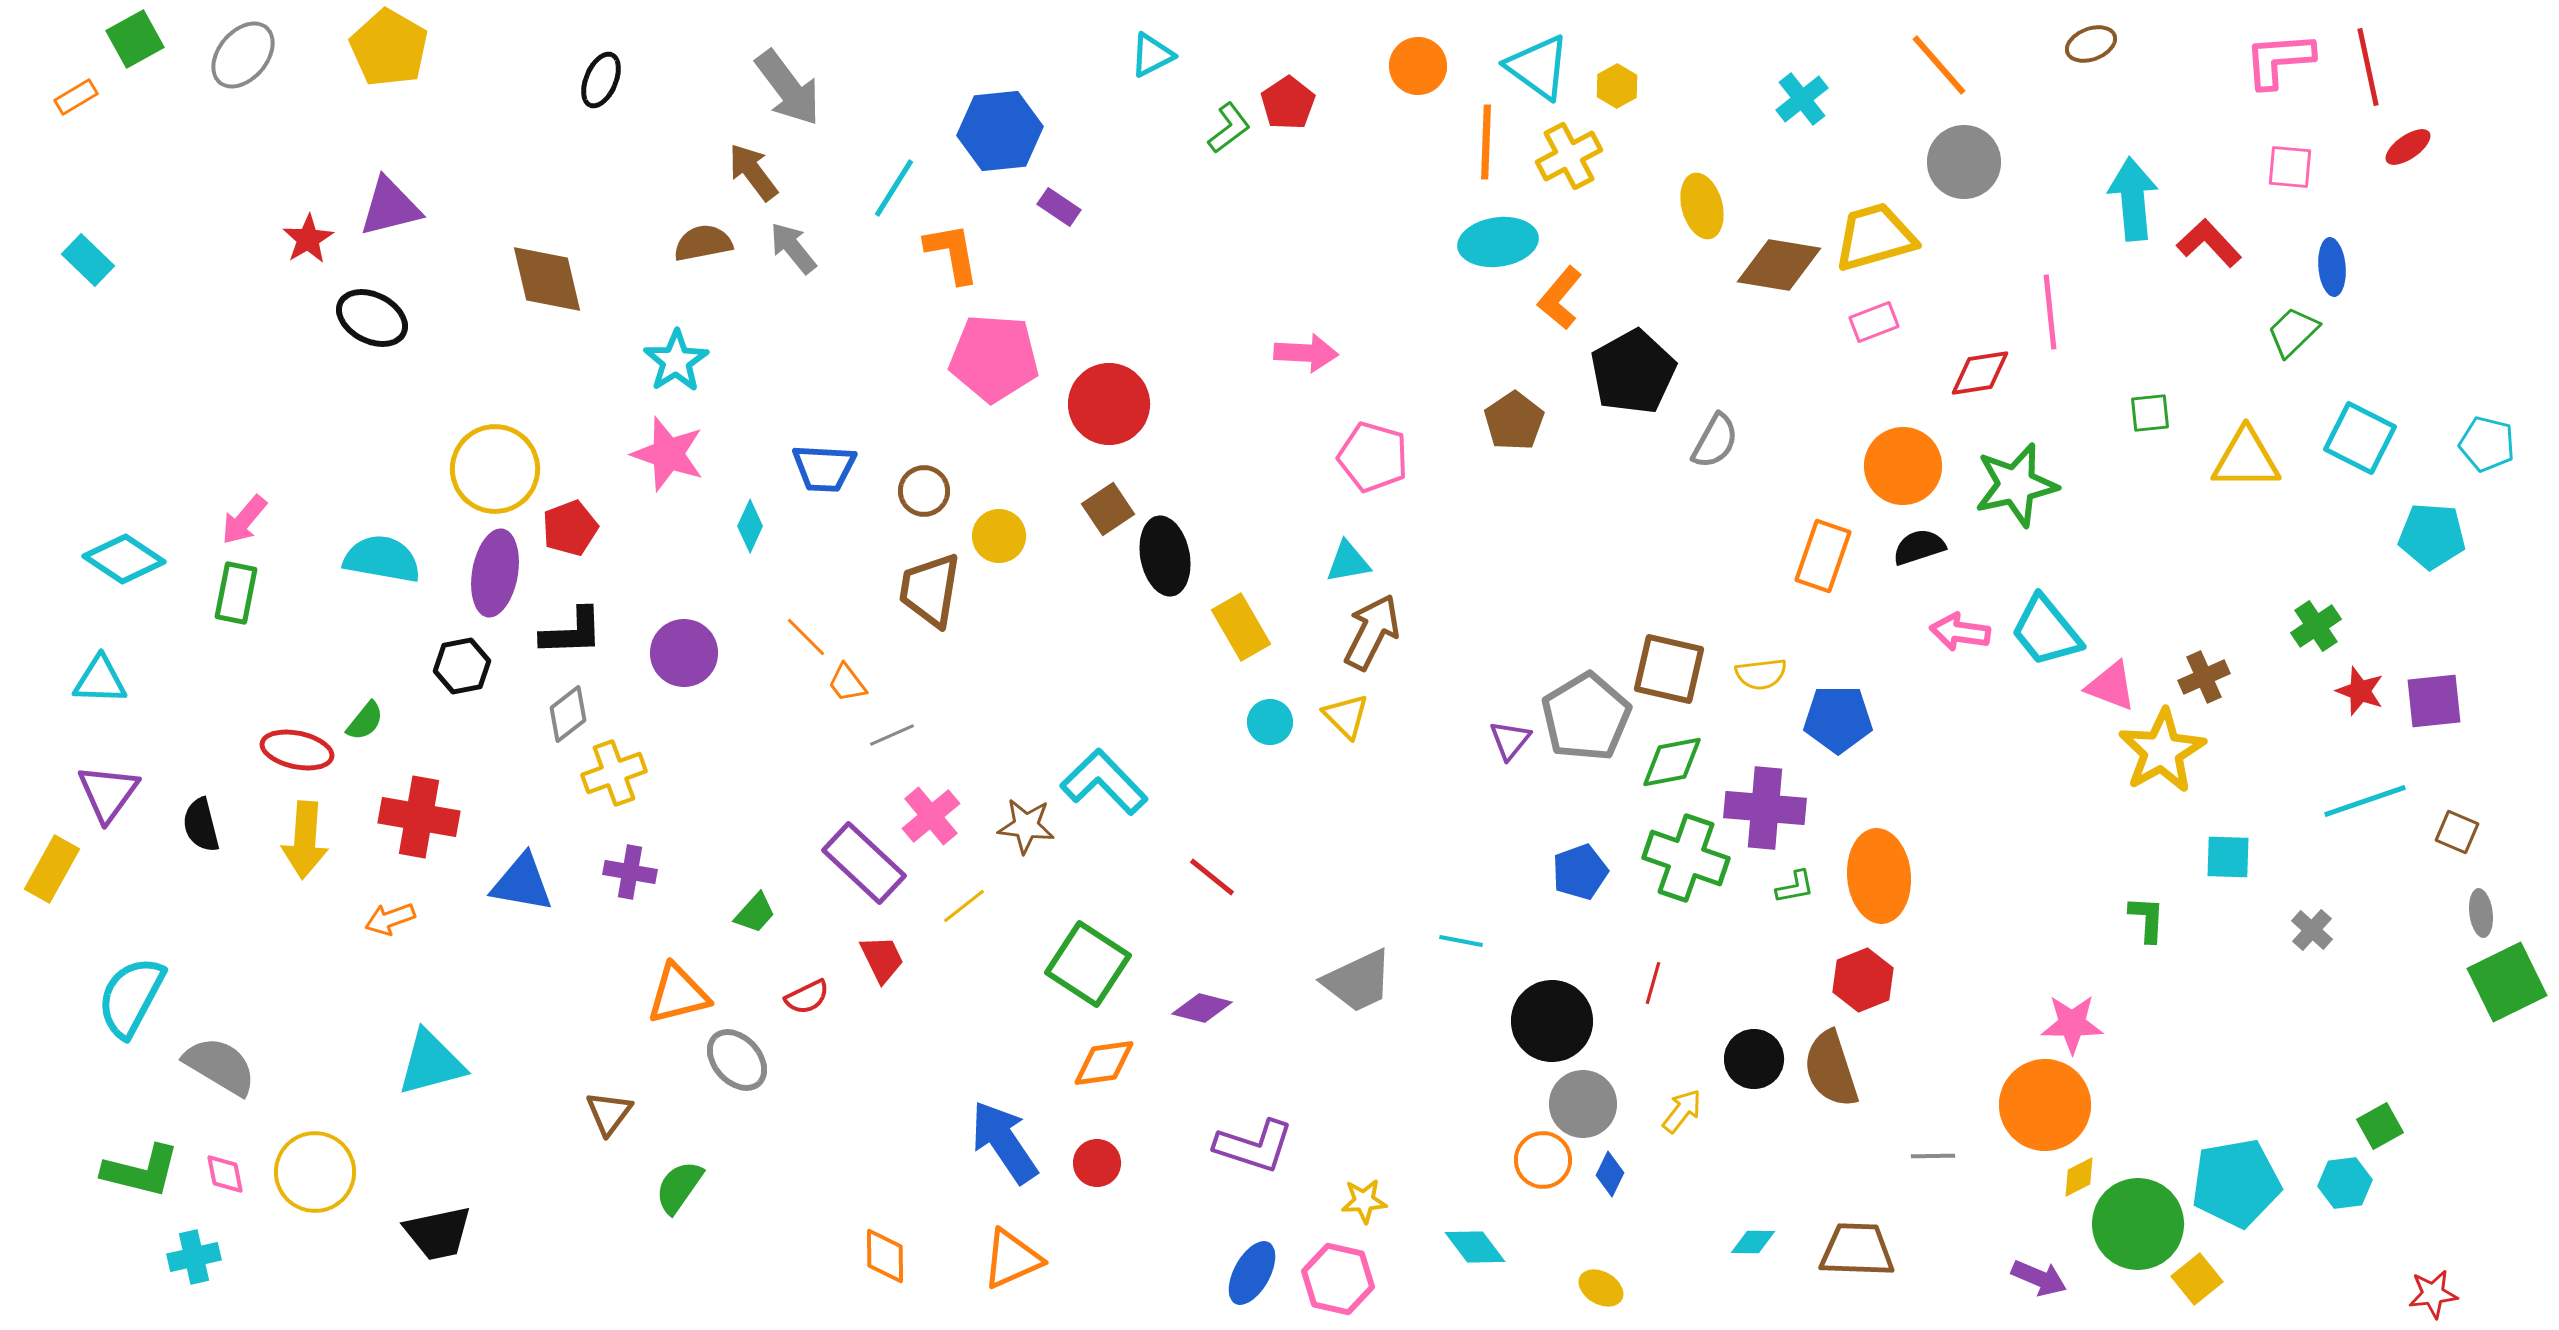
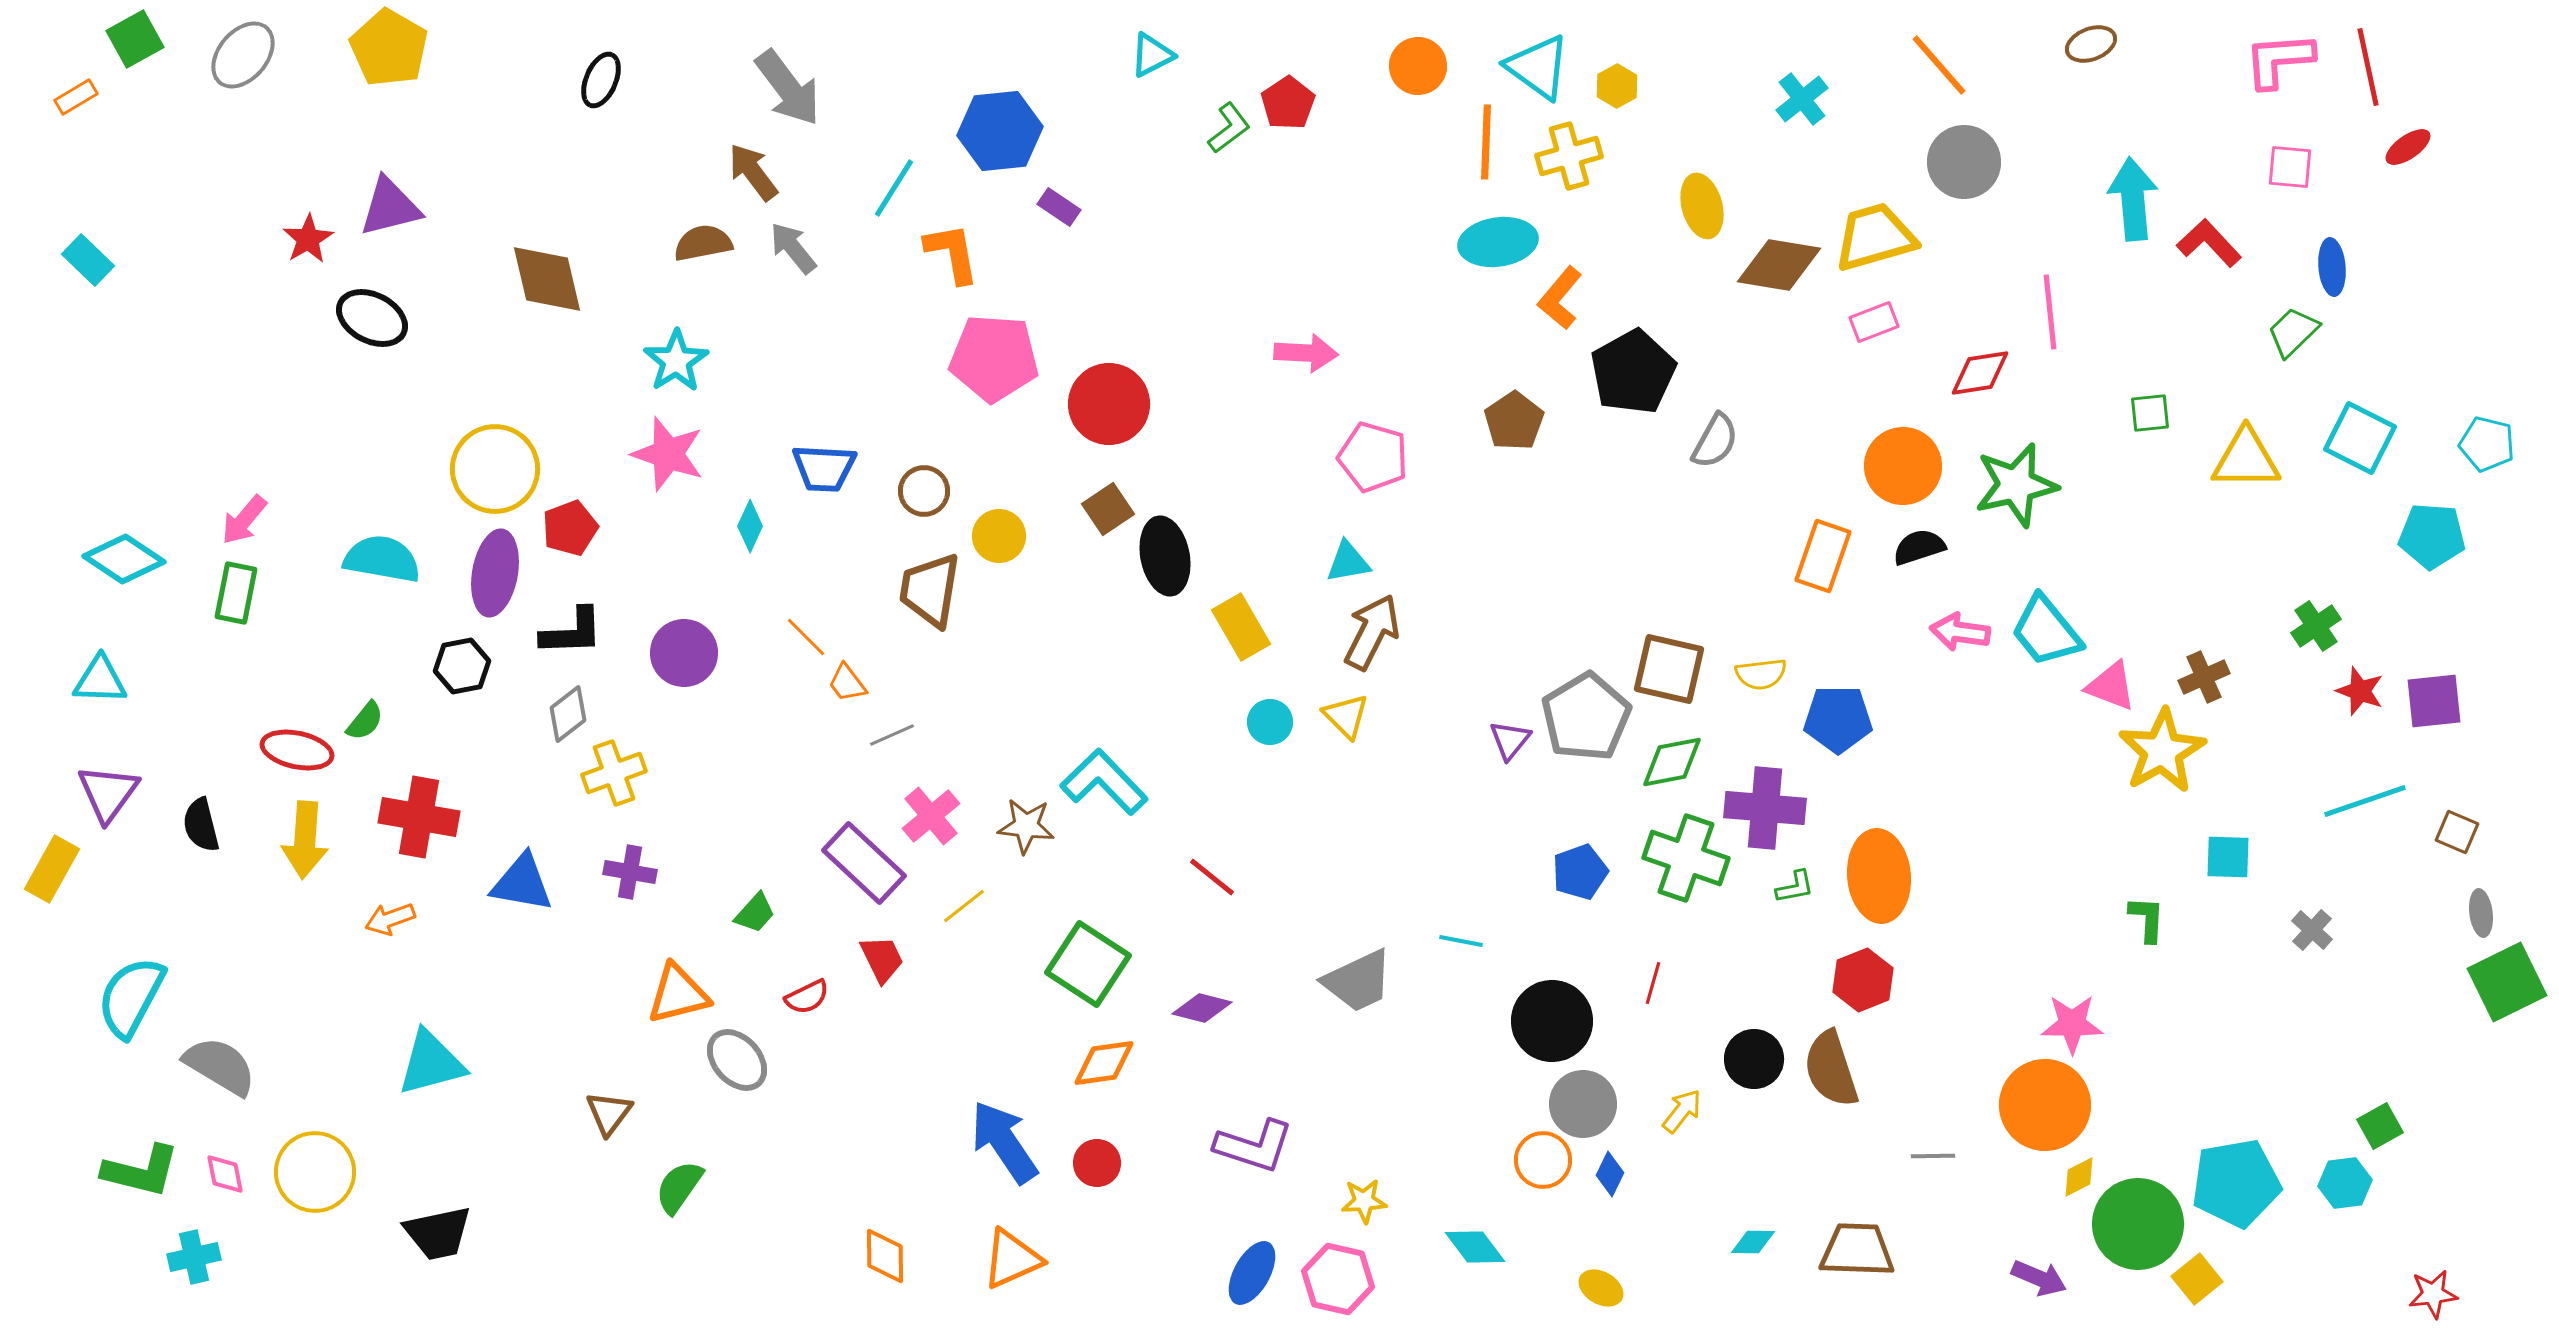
yellow cross at (1569, 156): rotated 12 degrees clockwise
